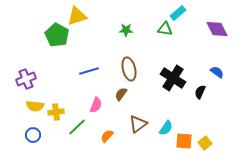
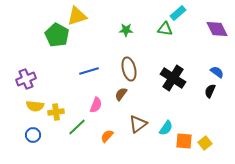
black semicircle: moved 10 px right, 1 px up
